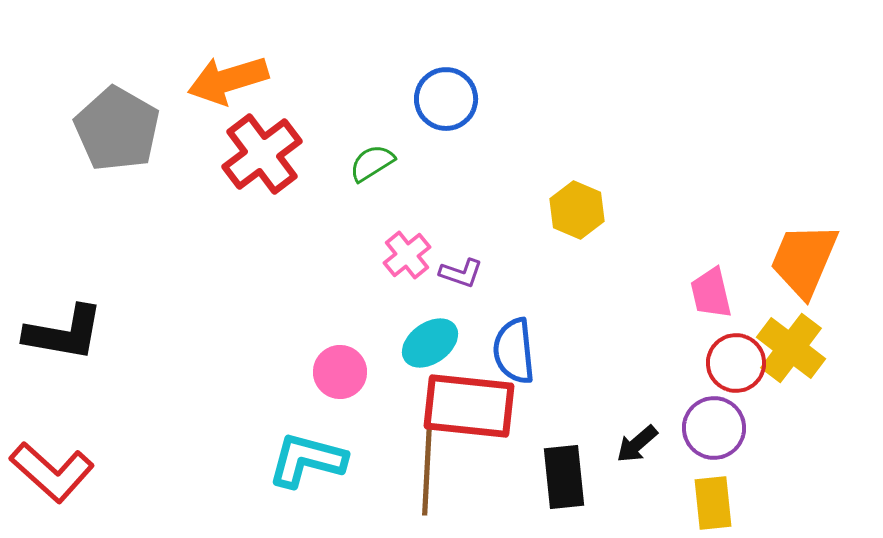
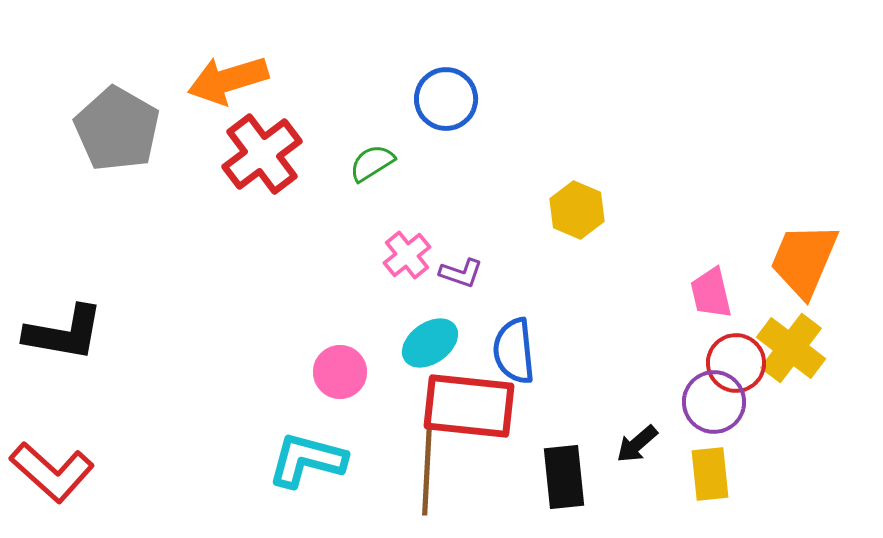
purple circle: moved 26 px up
yellow rectangle: moved 3 px left, 29 px up
